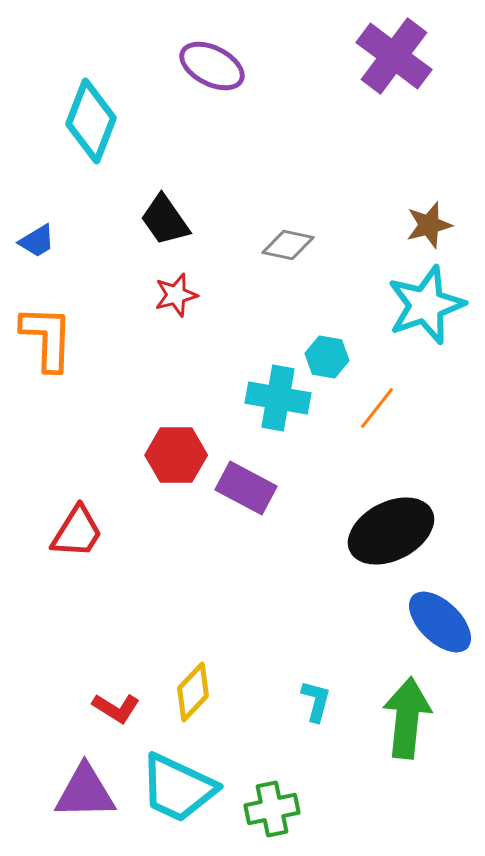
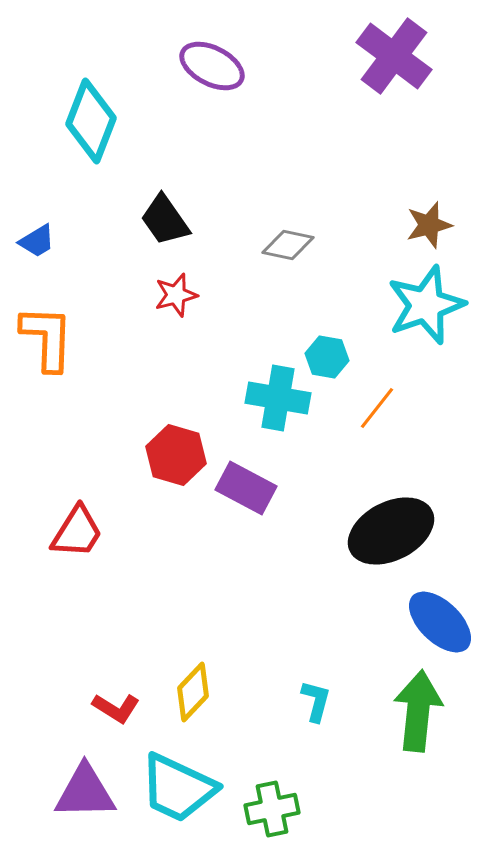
red hexagon: rotated 16 degrees clockwise
green arrow: moved 11 px right, 7 px up
